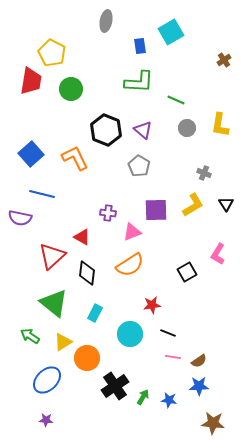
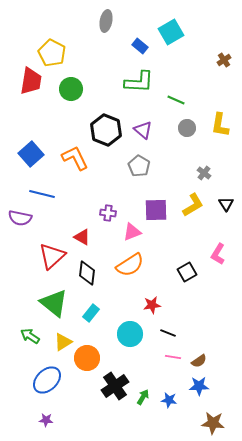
blue rectangle at (140, 46): rotated 42 degrees counterclockwise
gray cross at (204, 173): rotated 16 degrees clockwise
cyan rectangle at (95, 313): moved 4 px left; rotated 12 degrees clockwise
